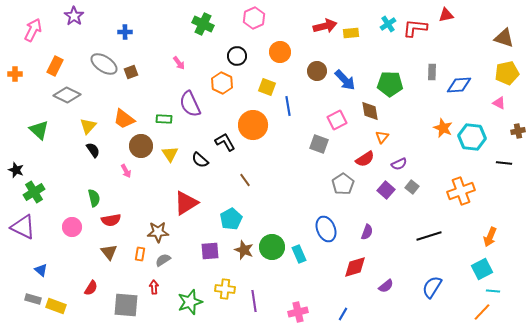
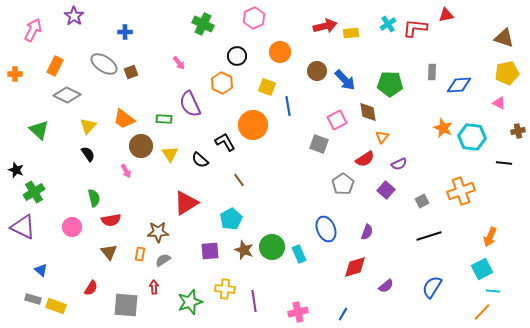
brown diamond at (370, 111): moved 2 px left, 1 px down
black semicircle at (93, 150): moved 5 px left, 4 px down
brown line at (245, 180): moved 6 px left
gray square at (412, 187): moved 10 px right, 14 px down; rotated 24 degrees clockwise
